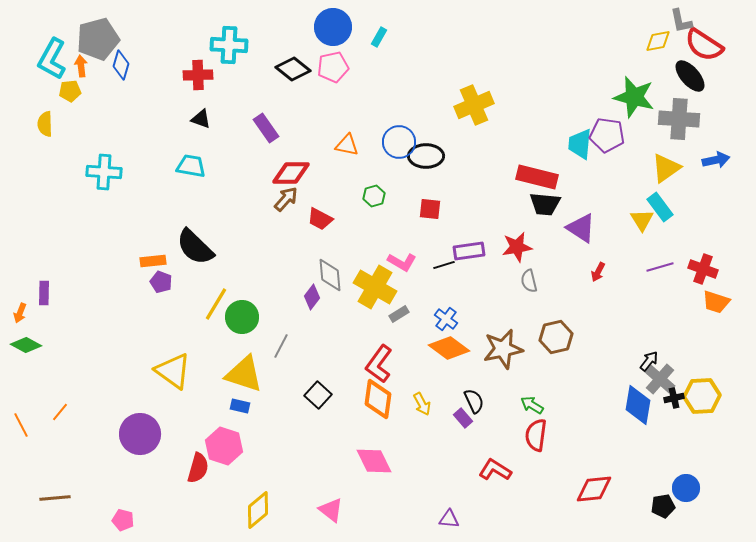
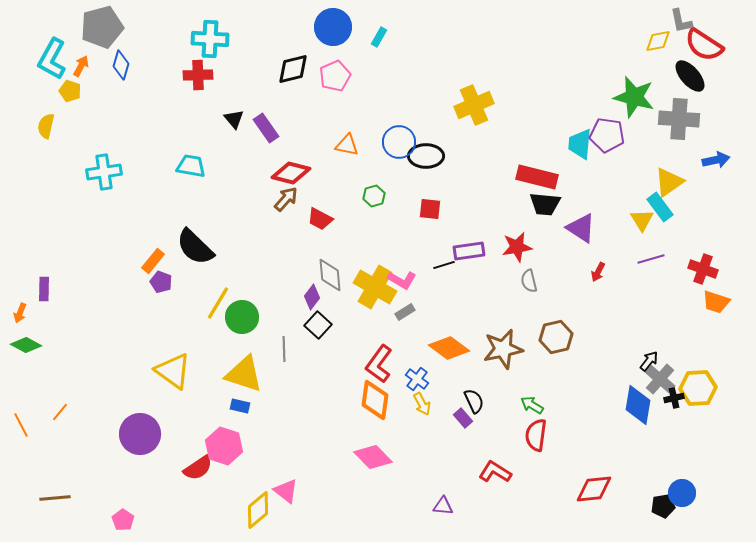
gray pentagon at (98, 39): moved 4 px right, 12 px up
cyan cross at (229, 45): moved 19 px left, 6 px up
orange arrow at (81, 66): rotated 35 degrees clockwise
pink pentagon at (333, 67): moved 2 px right, 9 px down; rotated 12 degrees counterclockwise
black diamond at (293, 69): rotated 52 degrees counterclockwise
yellow pentagon at (70, 91): rotated 25 degrees clockwise
black triangle at (201, 119): moved 33 px right; rotated 30 degrees clockwise
yellow semicircle at (45, 124): moved 1 px right, 2 px down; rotated 15 degrees clockwise
yellow triangle at (666, 168): moved 3 px right, 14 px down
cyan cross at (104, 172): rotated 12 degrees counterclockwise
red diamond at (291, 173): rotated 15 degrees clockwise
orange rectangle at (153, 261): rotated 45 degrees counterclockwise
pink L-shape at (402, 262): moved 18 px down
purple line at (660, 267): moved 9 px left, 8 px up
purple rectangle at (44, 293): moved 4 px up
yellow line at (216, 304): moved 2 px right, 1 px up
gray rectangle at (399, 314): moved 6 px right, 2 px up
blue cross at (446, 319): moved 29 px left, 60 px down
gray line at (281, 346): moved 3 px right, 3 px down; rotated 30 degrees counterclockwise
black square at (318, 395): moved 70 px up
yellow hexagon at (702, 396): moved 4 px left, 8 px up
orange diamond at (378, 399): moved 3 px left, 1 px down
pink diamond at (374, 461): moved 1 px left, 4 px up; rotated 18 degrees counterclockwise
red semicircle at (198, 468): rotated 40 degrees clockwise
red L-shape at (495, 470): moved 2 px down
blue circle at (686, 488): moved 4 px left, 5 px down
pink triangle at (331, 510): moved 45 px left, 19 px up
purple triangle at (449, 519): moved 6 px left, 13 px up
pink pentagon at (123, 520): rotated 20 degrees clockwise
